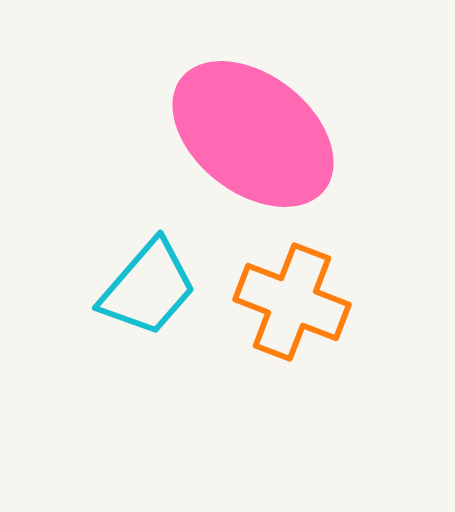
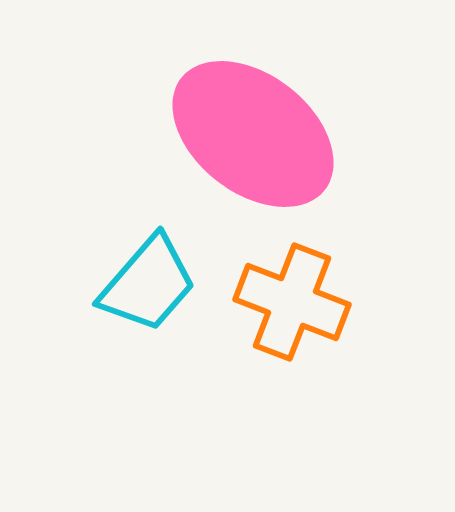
cyan trapezoid: moved 4 px up
